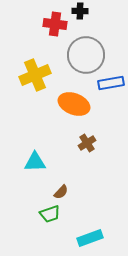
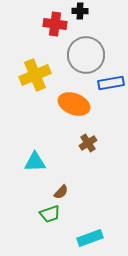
brown cross: moved 1 px right
